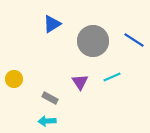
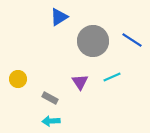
blue triangle: moved 7 px right, 7 px up
blue line: moved 2 px left
yellow circle: moved 4 px right
cyan arrow: moved 4 px right
